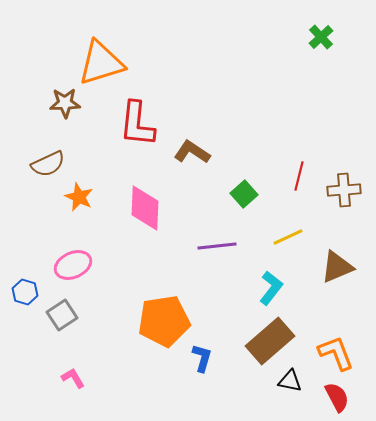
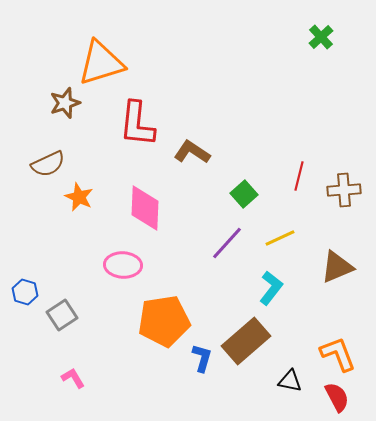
brown star: rotated 16 degrees counterclockwise
yellow line: moved 8 px left, 1 px down
purple line: moved 10 px right, 3 px up; rotated 42 degrees counterclockwise
pink ellipse: moved 50 px right; rotated 27 degrees clockwise
brown rectangle: moved 24 px left
orange L-shape: moved 2 px right, 1 px down
